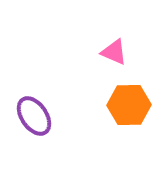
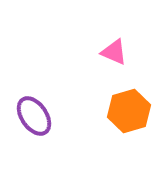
orange hexagon: moved 6 px down; rotated 15 degrees counterclockwise
